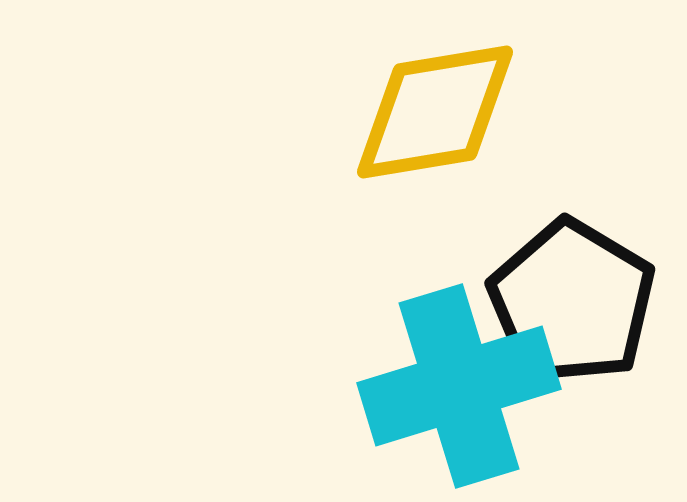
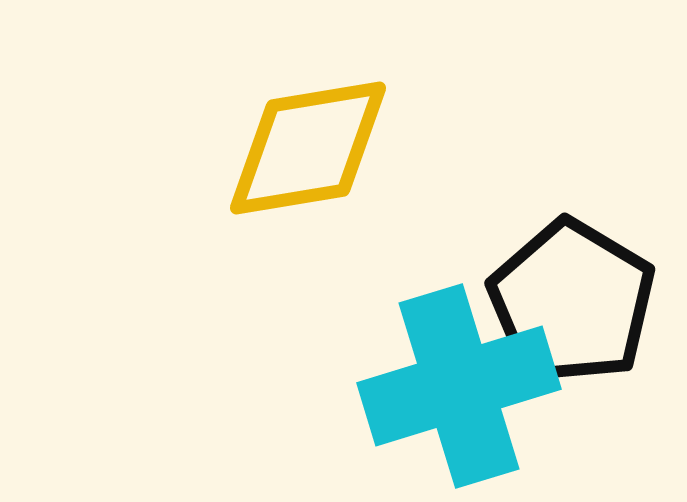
yellow diamond: moved 127 px left, 36 px down
